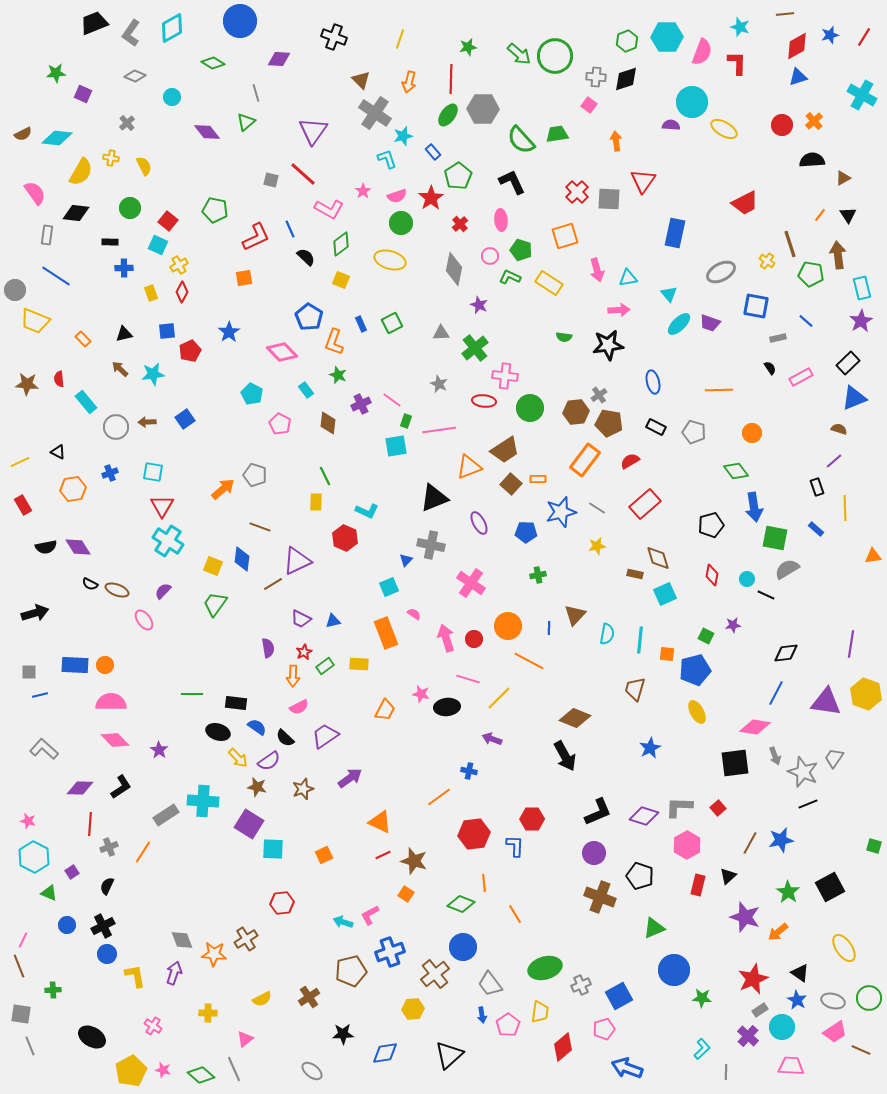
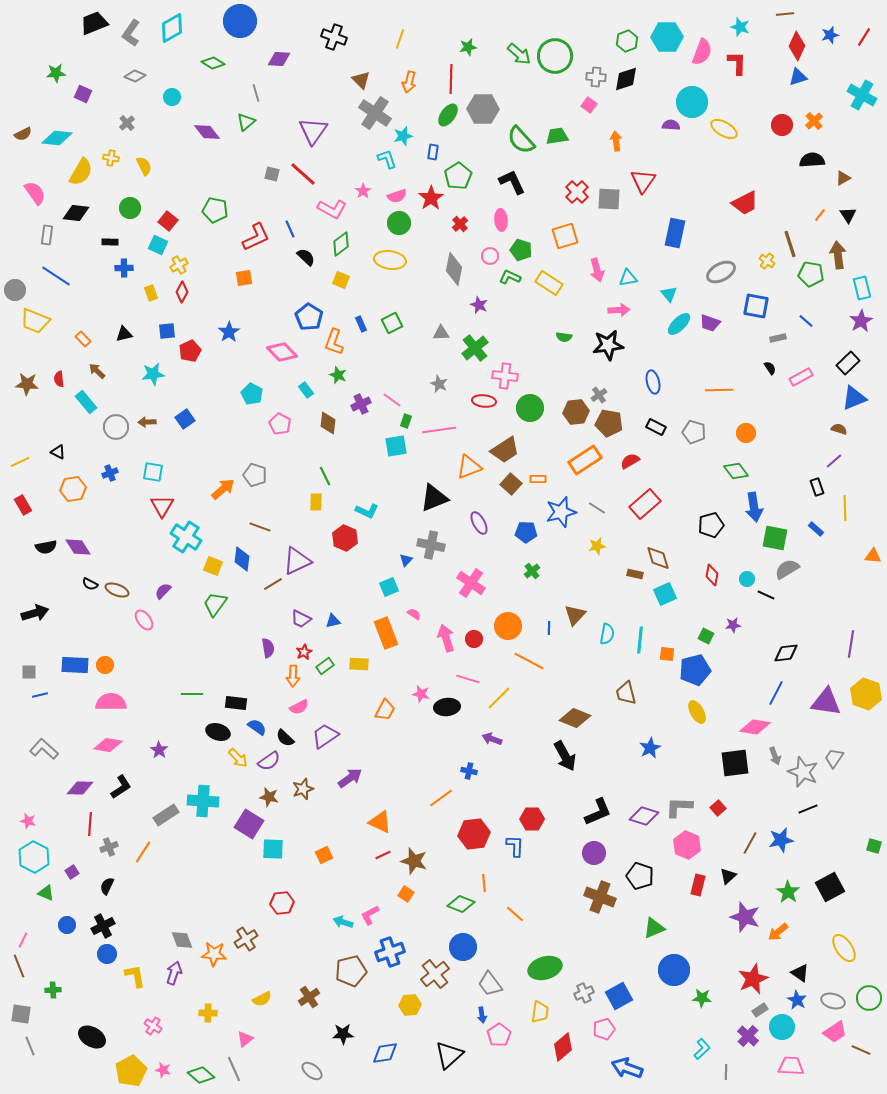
red diamond at (797, 46): rotated 36 degrees counterclockwise
green trapezoid at (557, 134): moved 2 px down
blue rectangle at (433, 152): rotated 49 degrees clockwise
gray square at (271, 180): moved 1 px right, 6 px up
pink L-shape at (329, 209): moved 3 px right
green circle at (401, 223): moved 2 px left
yellow ellipse at (390, 260): rotated 8 degrees counterclockwise
brown arrow at (120, 369): moved 23 px left, 2 px down
orange circle at (752, 433): moved 6 px left
orange rectangle at (585, 460): rotated 20 degrees clockwise
cyan cross at (168, 541): moved 18 px right, 4 px up
orange triangle at (873, 556): rotated 12 degrees clockwise
green cross at (538, 575): moved 6 px left, 4 px up; rotated 28 degrees counterclockwise
brown trapezoid at (635, 689): moved 9 px left, 4 px down; rotated 30 degrees counterclockwise
pink diamond at (115, 740): moved 7 px left, 5 px down; rotated 36 degrees counterclockwise
brown star at (257, 787): moved 12 px right, 10 px down
orange line at (439, 797): moved 2 px right, 1 px down
black line at (808, 804): moved 5 px down
pink hexagon at (687, 845): rotated 8 degrees counterclockwise
green triangle at (49, 893): moved 3 px left
orange line at (515, 914): rotated 18 degrees counterclockwise
gray cross at (581, 985): moved 3 px right, 8 px down
yellow hexagon at (413, 1009): moved 3 px left, 4 px up
pink pentagon at (508, 1025): moved 9 px left, 10 px down
